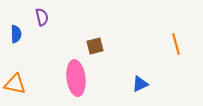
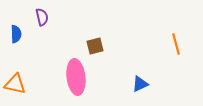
pink ellipse: moved 1 px up
